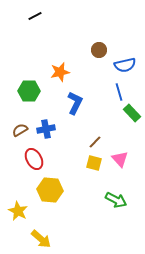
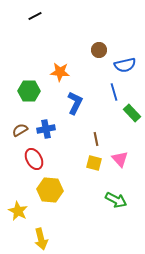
orange star: rotated 18 degrees clockwise
blue line: moved 5 px left
brown line: moved 1 px right, 3 px up; rotated 56 degrees counterclockwise
yellow arrow: rotated 35 degrees clockwise
